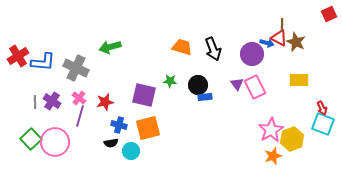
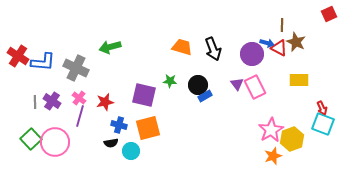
red triangle: moved 10 px down
red cross: rotated 25 degrees counterclockwise
blue rectangle: moved 1 px up; rotated 24 degrees counterclockwise
